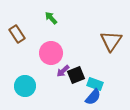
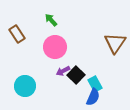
green arrow: moved 2 px down
brown triangle: moved 4 px right, 2 px down
pink circle: moved 4 px right, 6 px up
purple arrow: rotated 16 degrees clockwise
black square: rotated 24 degrees counterclockwise
cyan rectangle: rotated 42 degrees clockwise
blue semicircle: rotated 18 degrees counterclockwise
